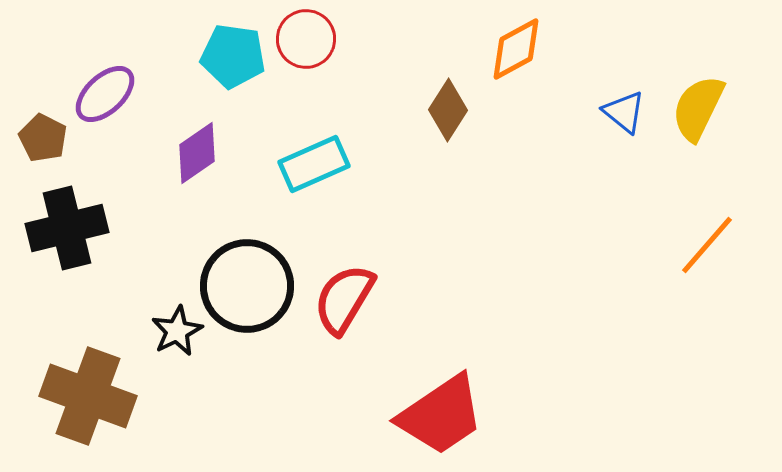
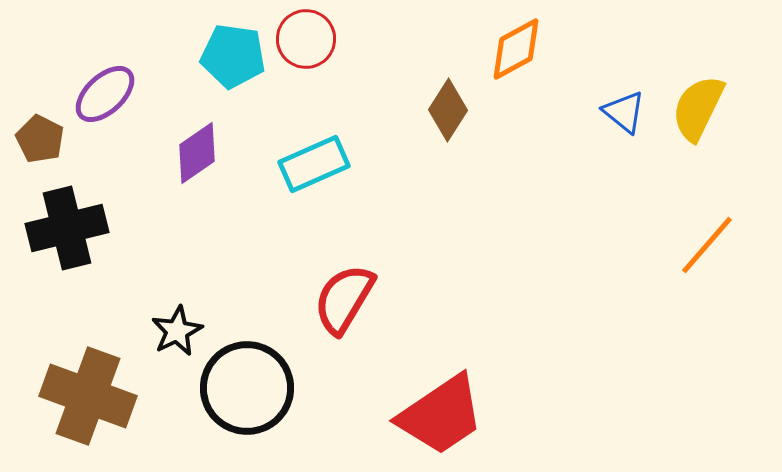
brown pentagon: moved 3 px left, 1 px down
black circle: moved 102 px down
